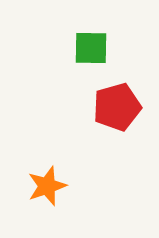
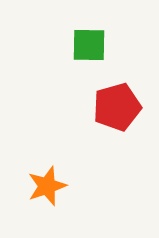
green square: moved 2 px left, 3 px up
